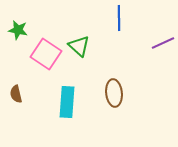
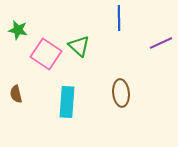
purple line: moved 2 px left
brown ellipse: moved 7 px right
